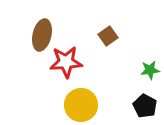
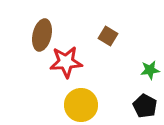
brown square: rotated 24 degrees counterclockwise
